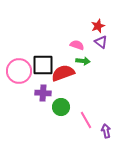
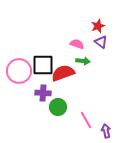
pink semicircle: moved 1 px up
green circle: moved 3 px left
